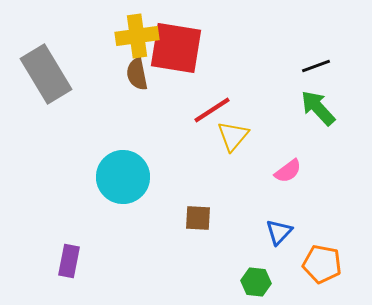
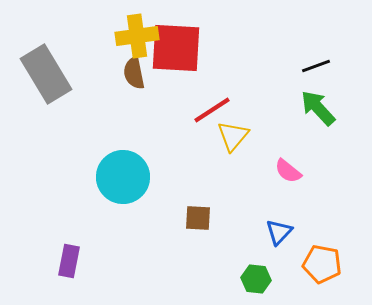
red square: rotated 6 degrees counterclockwise
brown semicircle: moved 3 px left, 1 px up
pink semicircle: rotated 76 degrees clockwise
green hexagon: moved 3 px up
